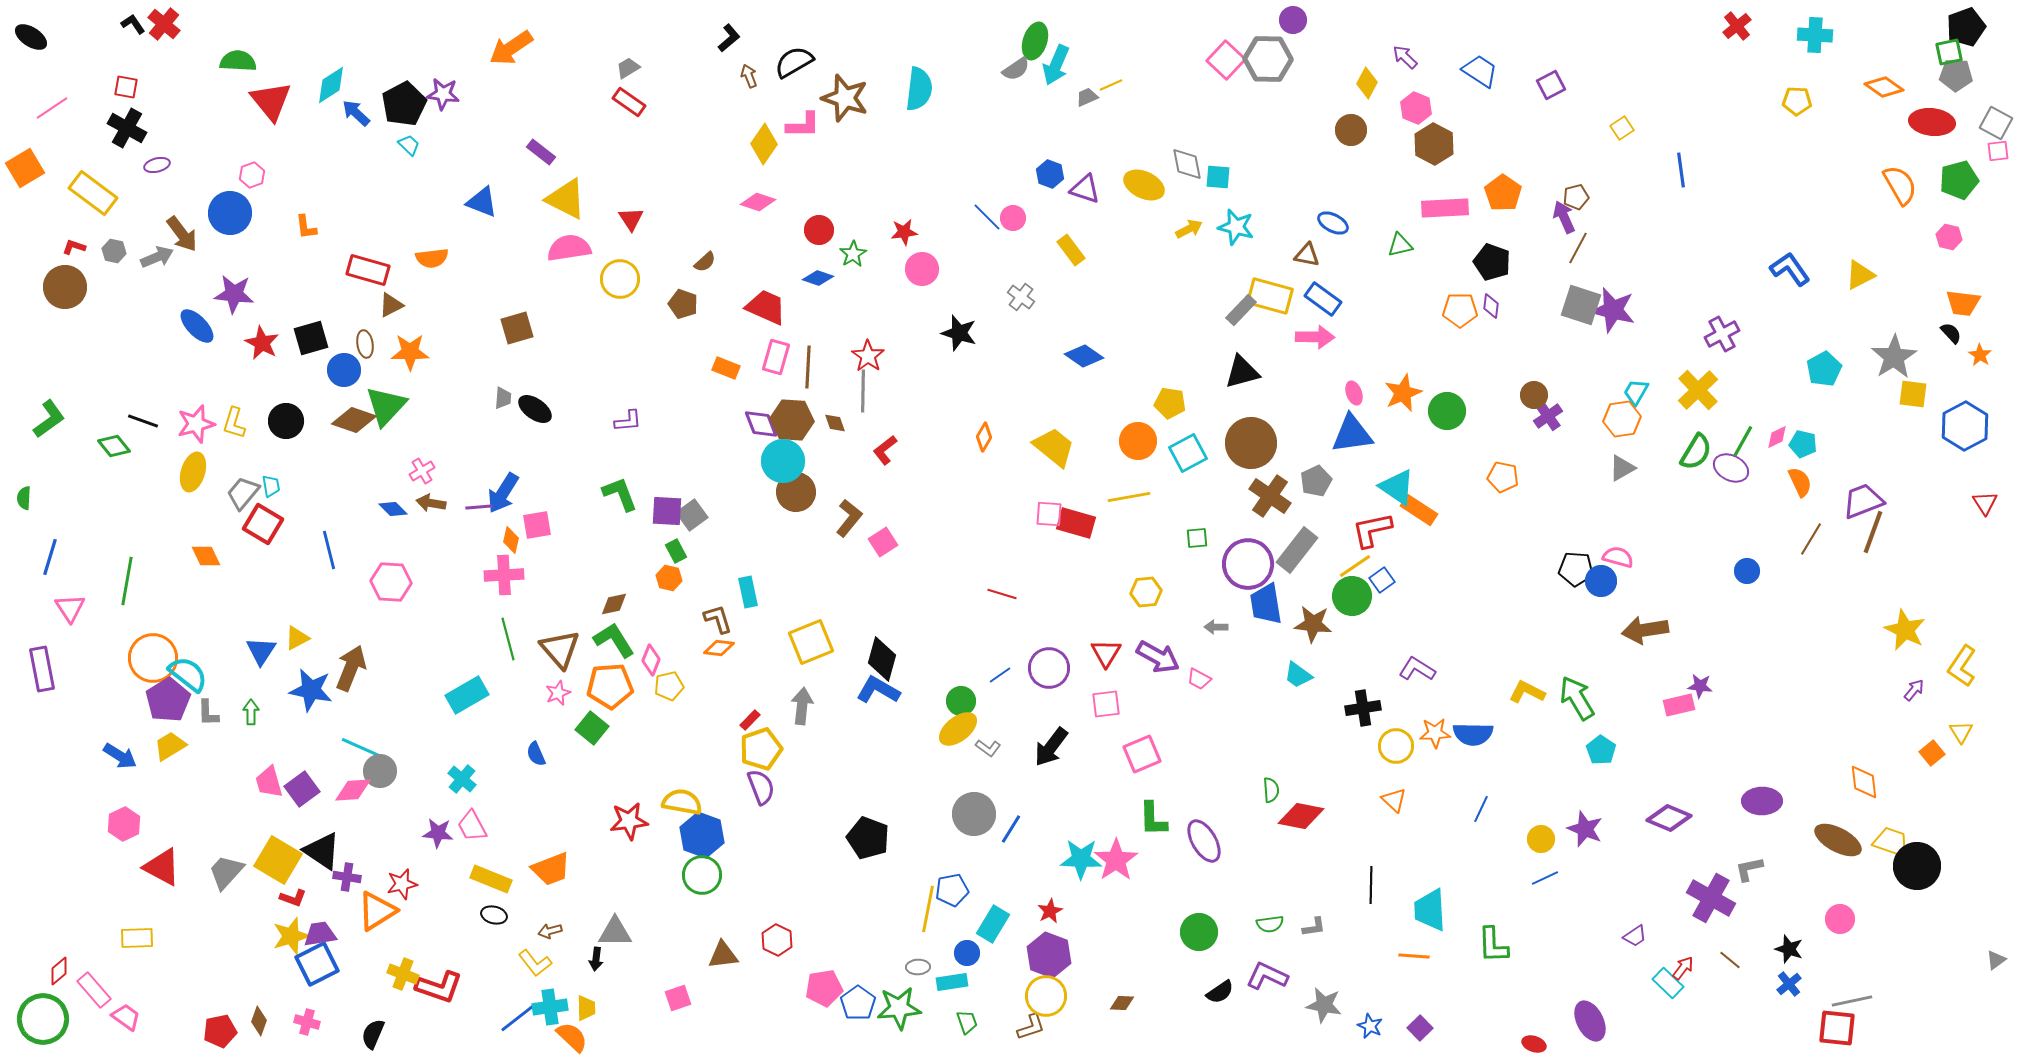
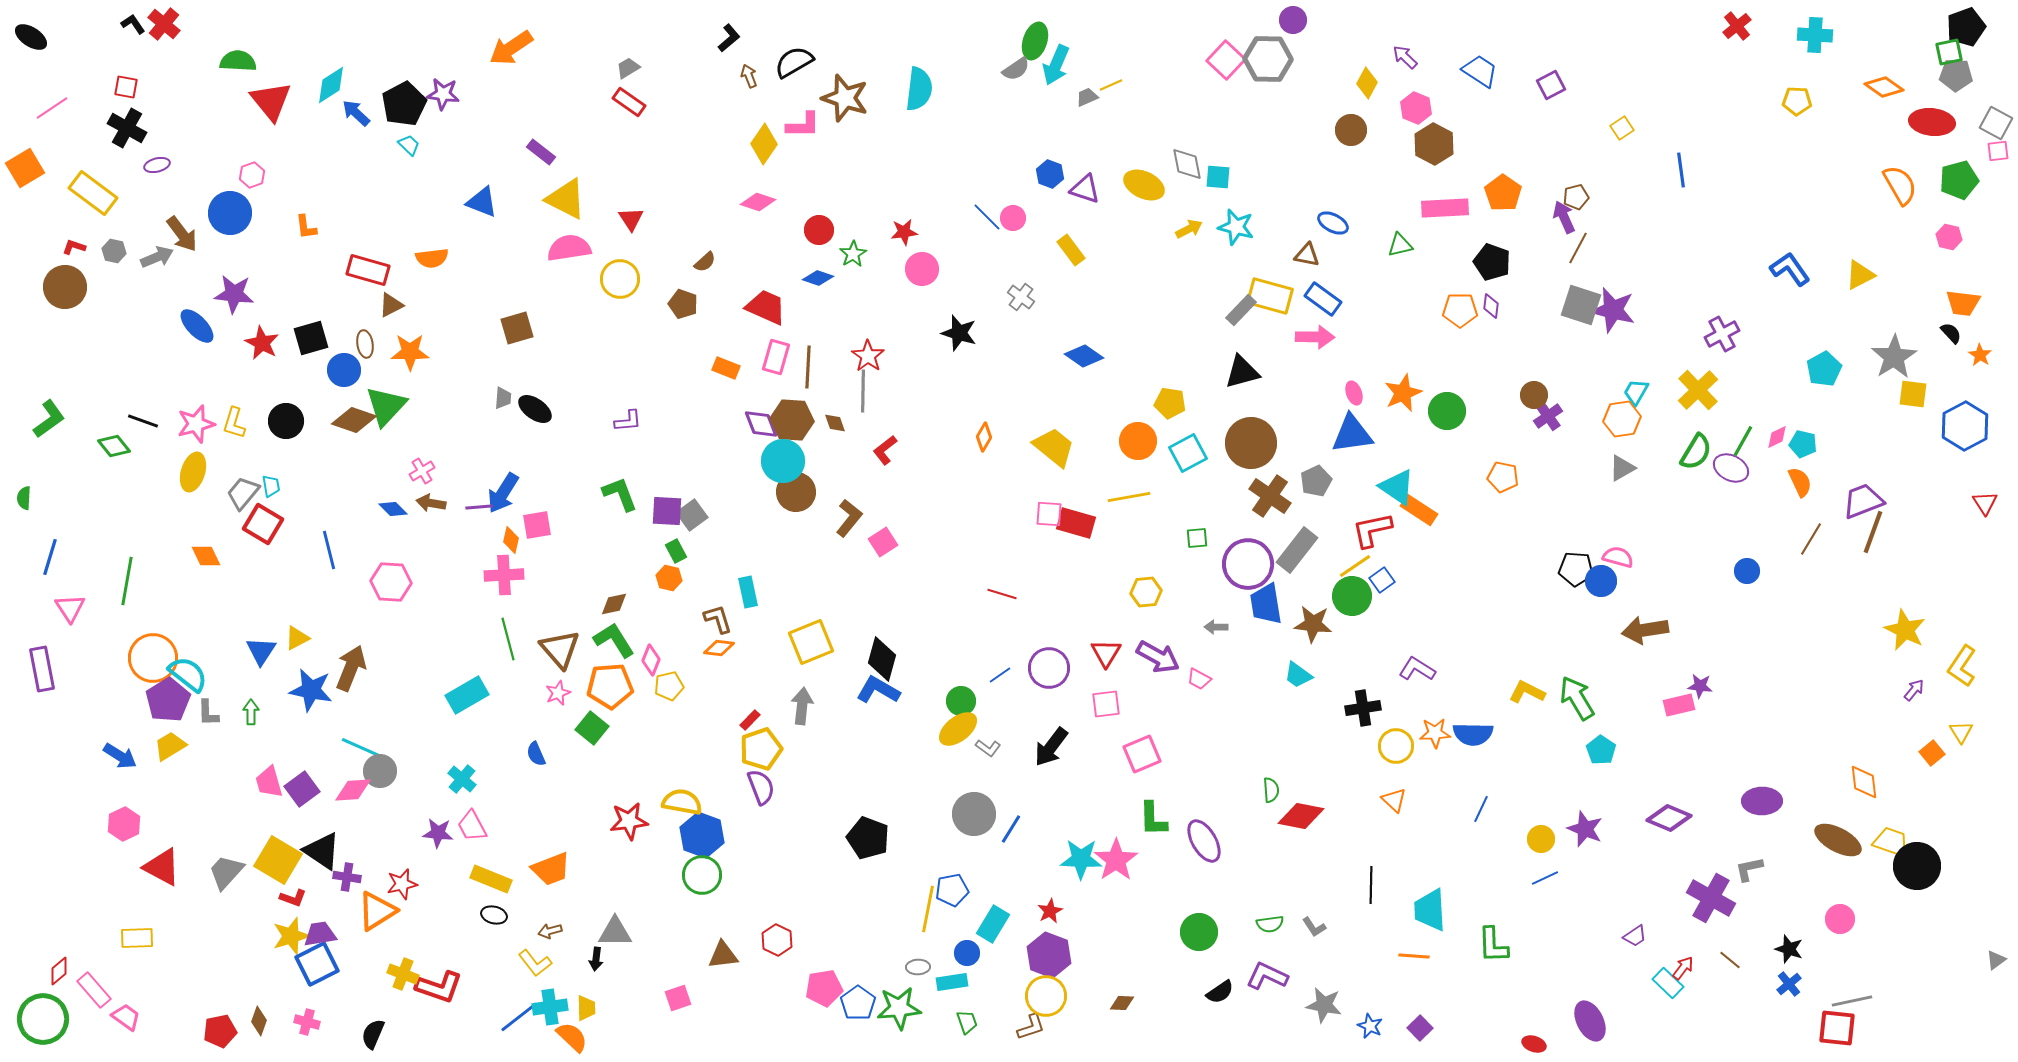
gray L-shape at (1314, 927): rotated 65 degrees clockwise
